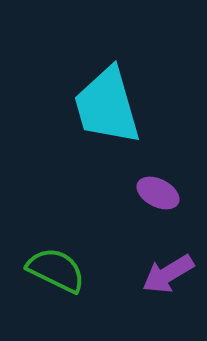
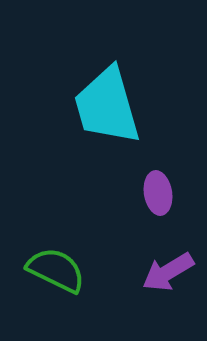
purple ellipse: rotated 54 degrees clockwise
purple arrow: moved 2 px up
